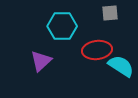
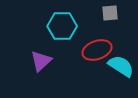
red ellipse: rotated 12 degrees counterclockwise
